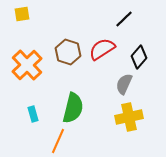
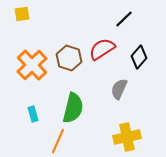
brown hexagon: moved 1 px right, 6 px down
orange cross: moved 5 px right
gray semicircle: moved 5 px left, 5 px down
yellow cross: moved 2 px left, 20 px down
